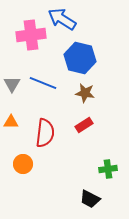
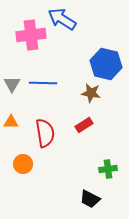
blue hexagon: moved 26 px right, 6 px down
blue line: rotated 20 degrees counterclockwise
brown star: moved 6 px right
red semicircle: rotated 16 degrees counterclockwise
